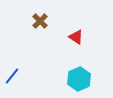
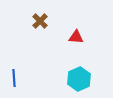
red triangle: rotated 28 degrees counterclockwise
blue line: moved 2 px right, 2 px down; rotated 42 degrees counterclockwise
